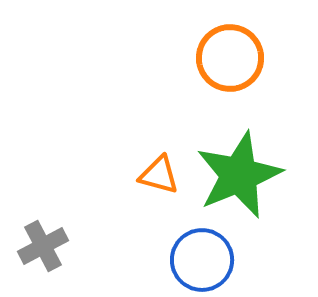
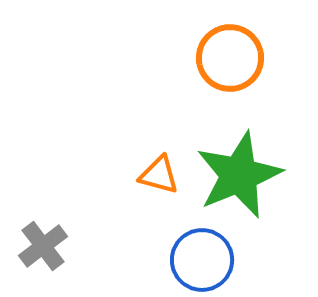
gray cross: rotated 9 degrees counterclockwise
